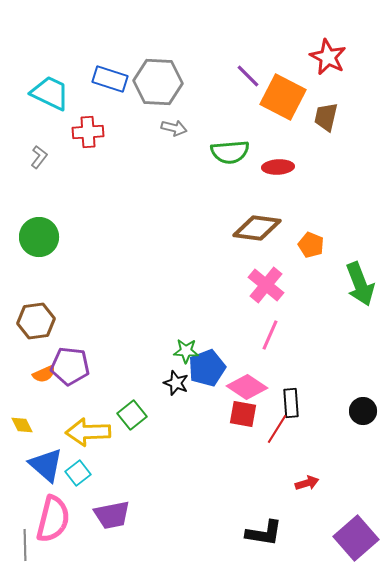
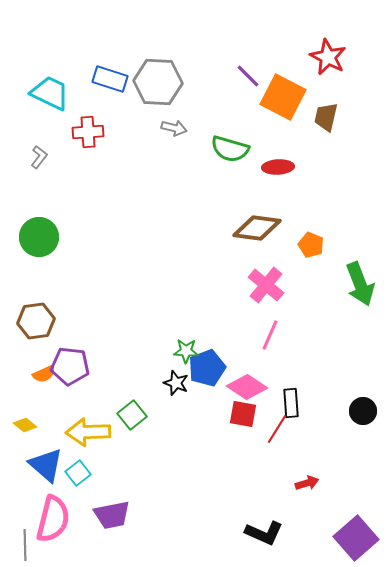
green semicircle: moved 3 px up; rotated 21 degrees clockwise
yellow diamond: moved 3 px right; rotated 25 degrees counterclockwise
black L-shape: rotated 15 degrees clockwise
